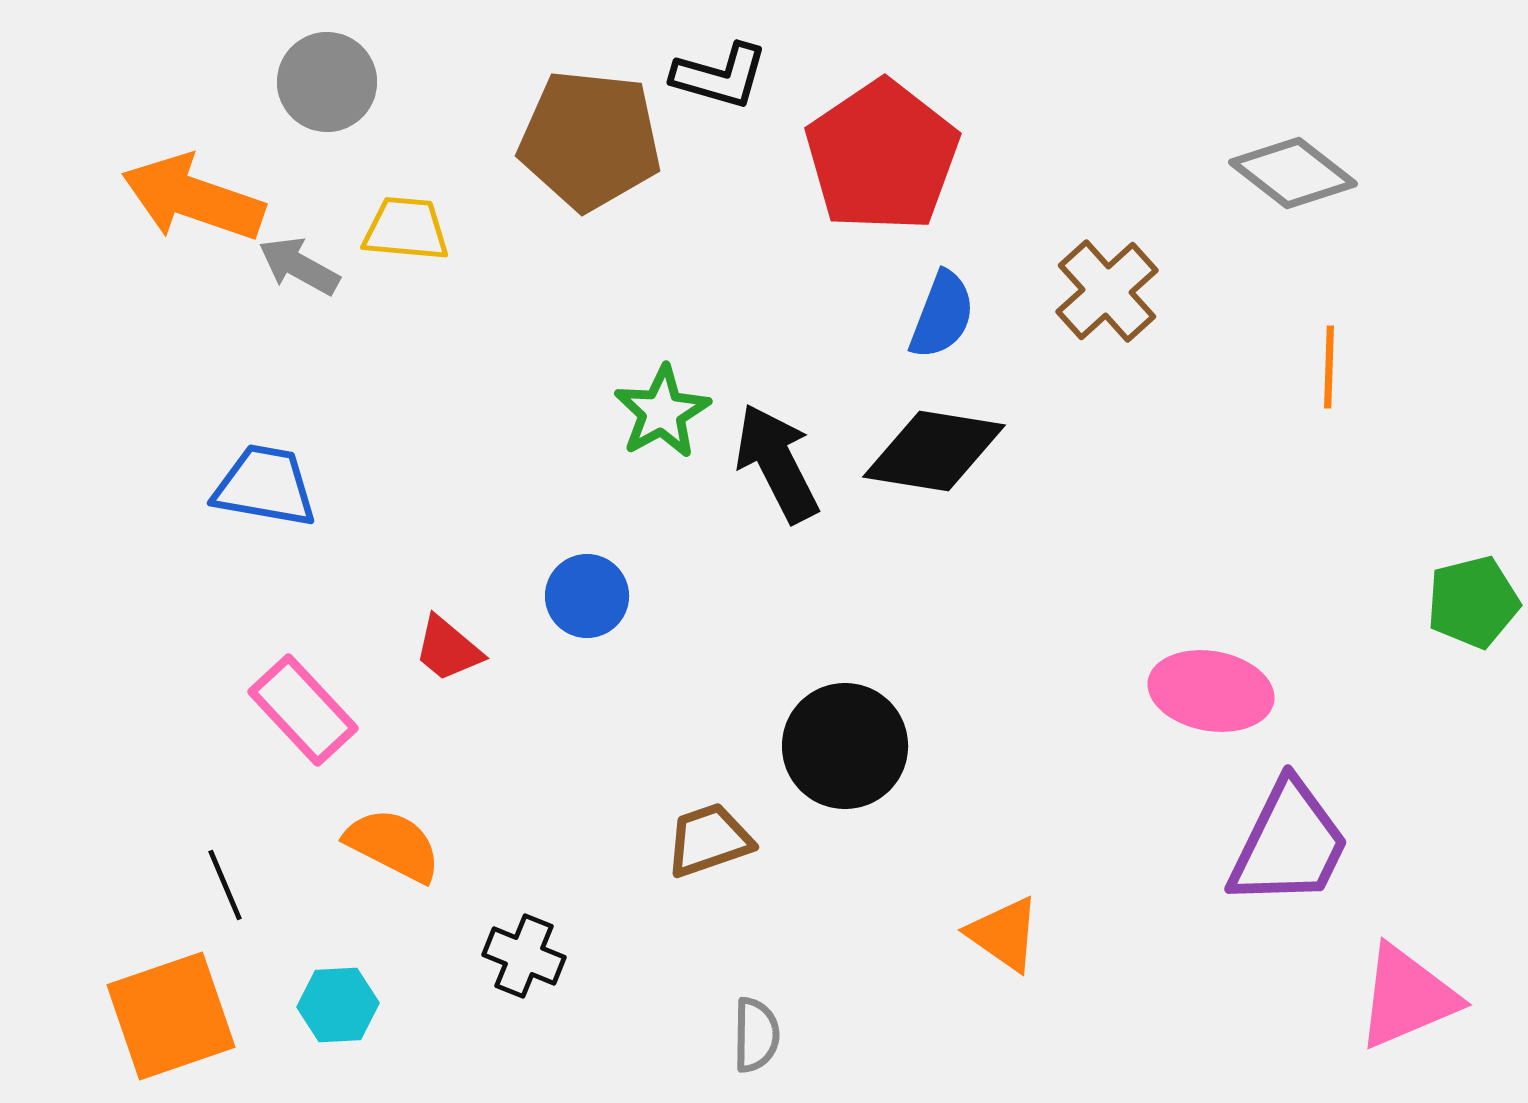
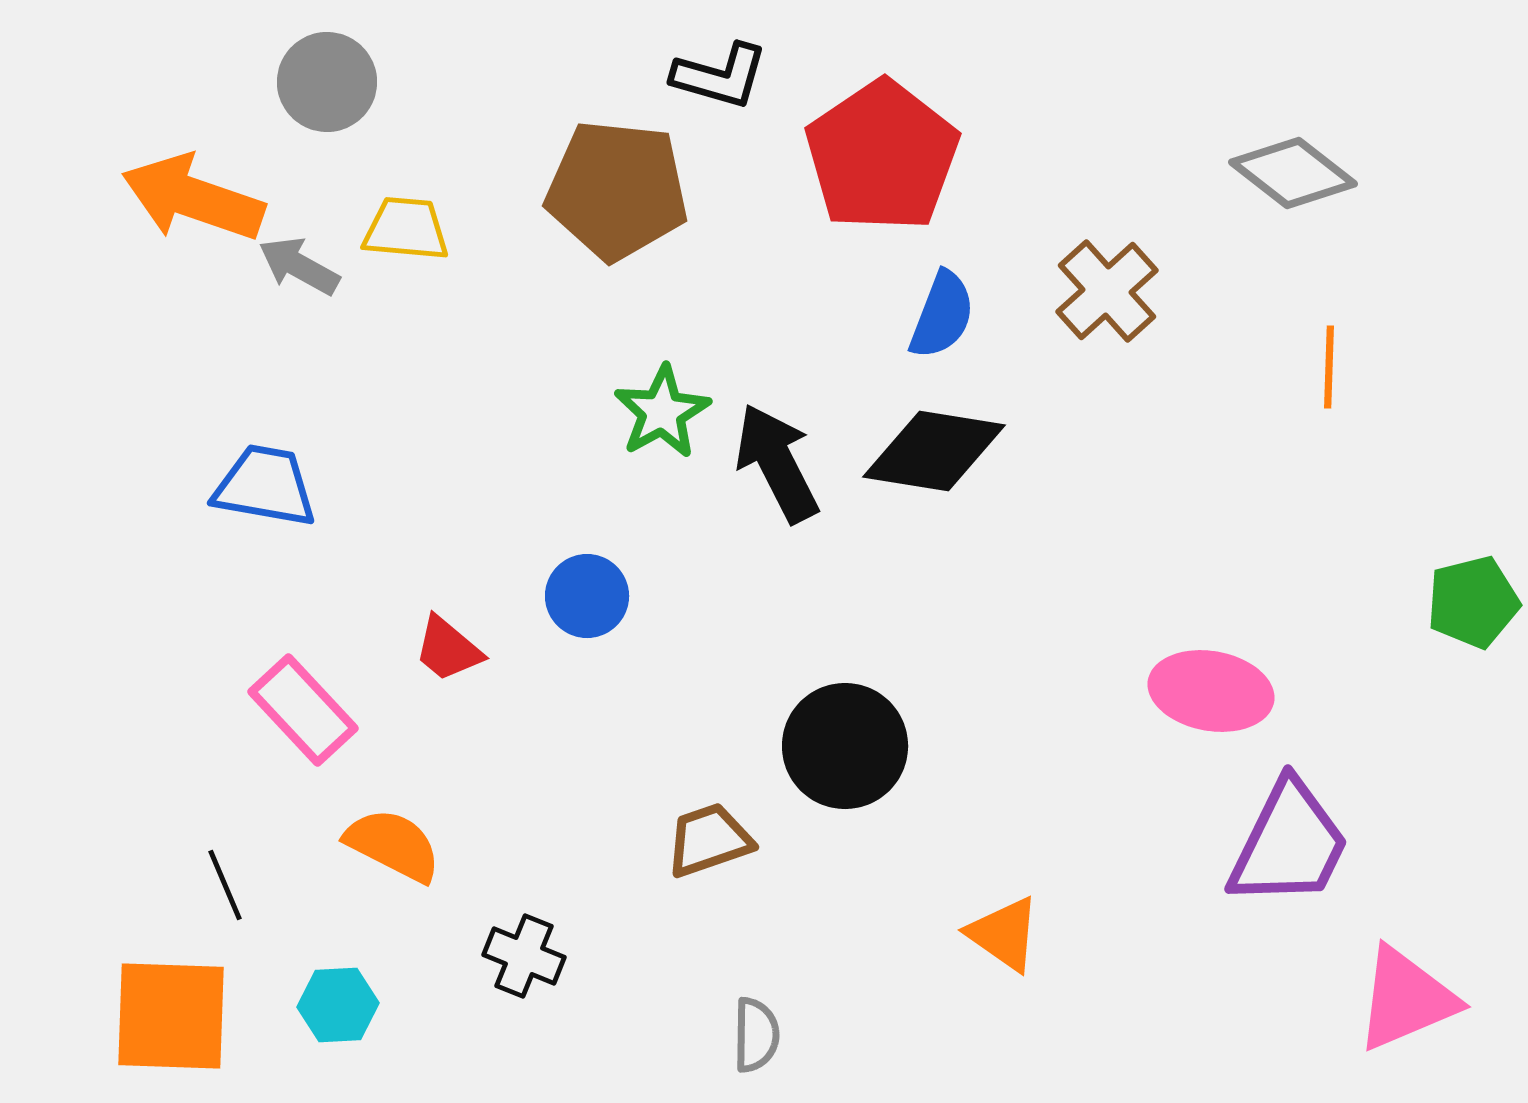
brown pentagon: moved 27 px right, 50 px down
pink triangle: moved 1 px left, 2 px down
orange square: rotated 21 degrees clockwise
